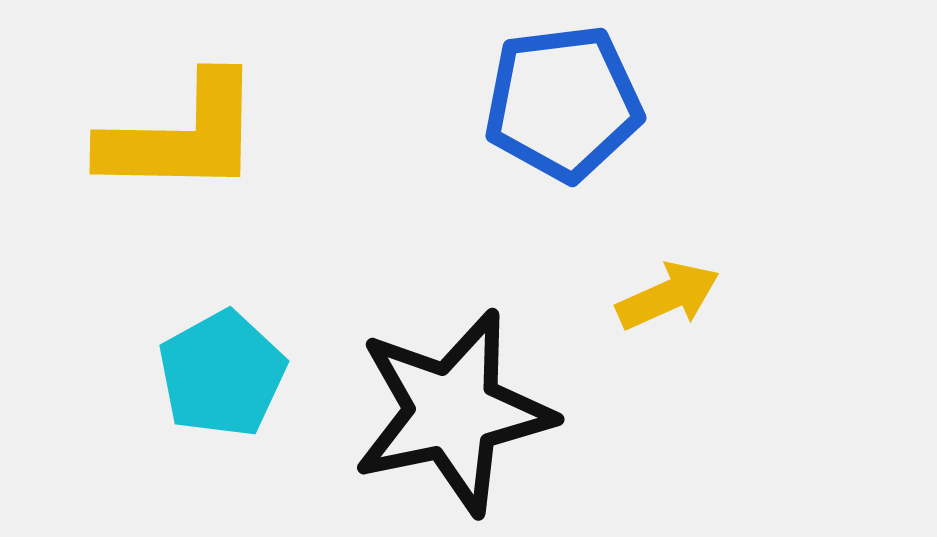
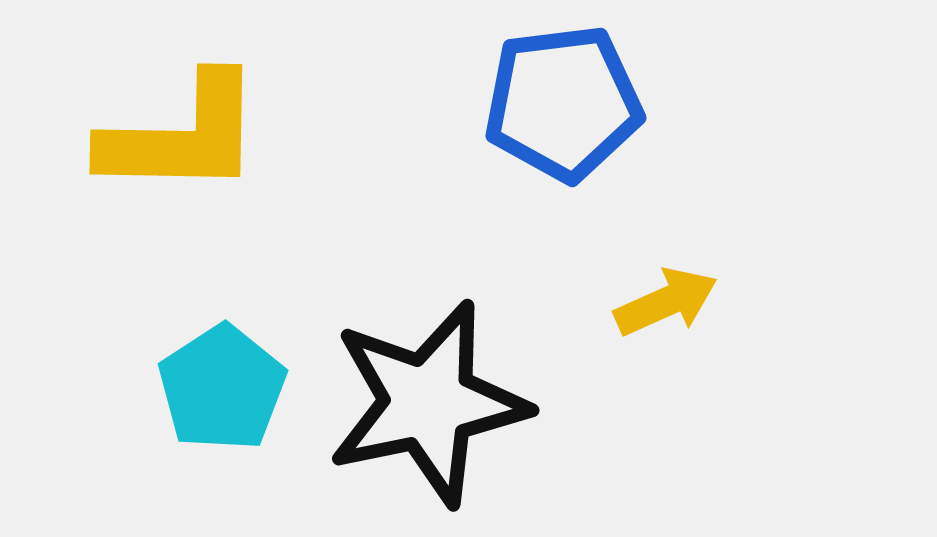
yellow arrow: moved 2 px left, 6 px down
cyan pentagon: moved 14 px down; rotated 4 degrees counterclockwise
black star: moved 25 px left, 9 px up
